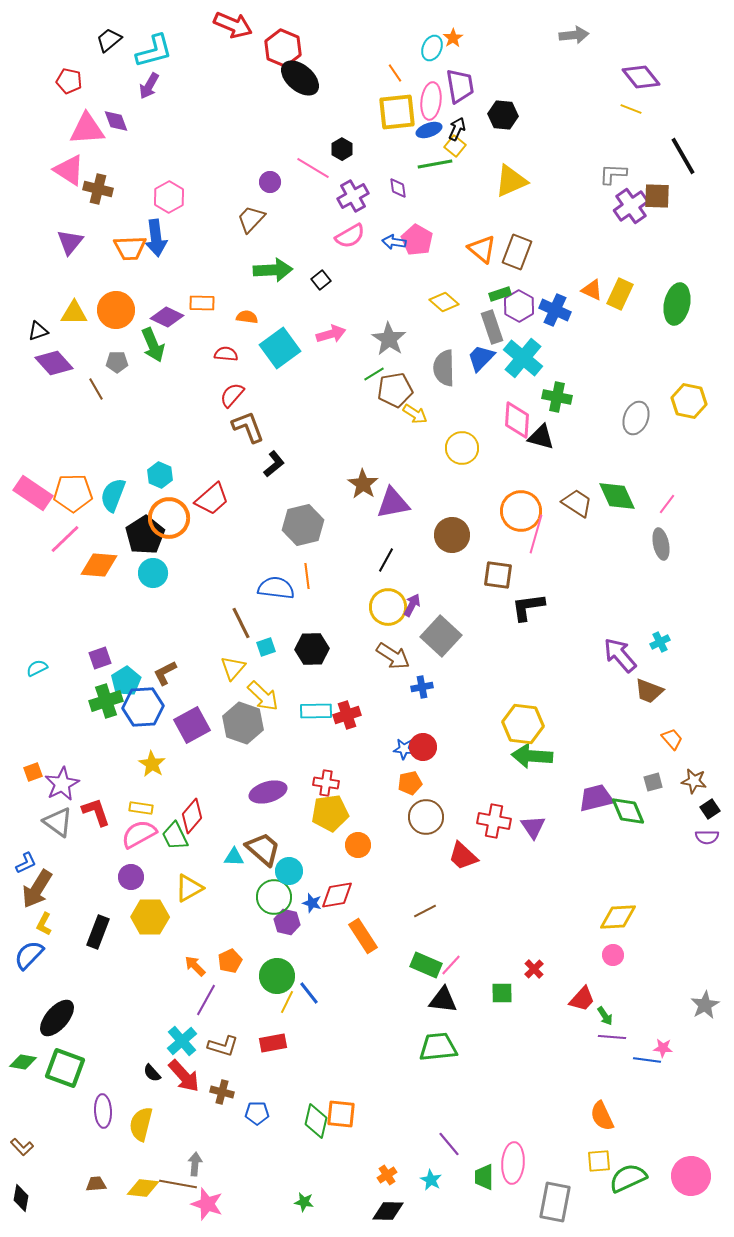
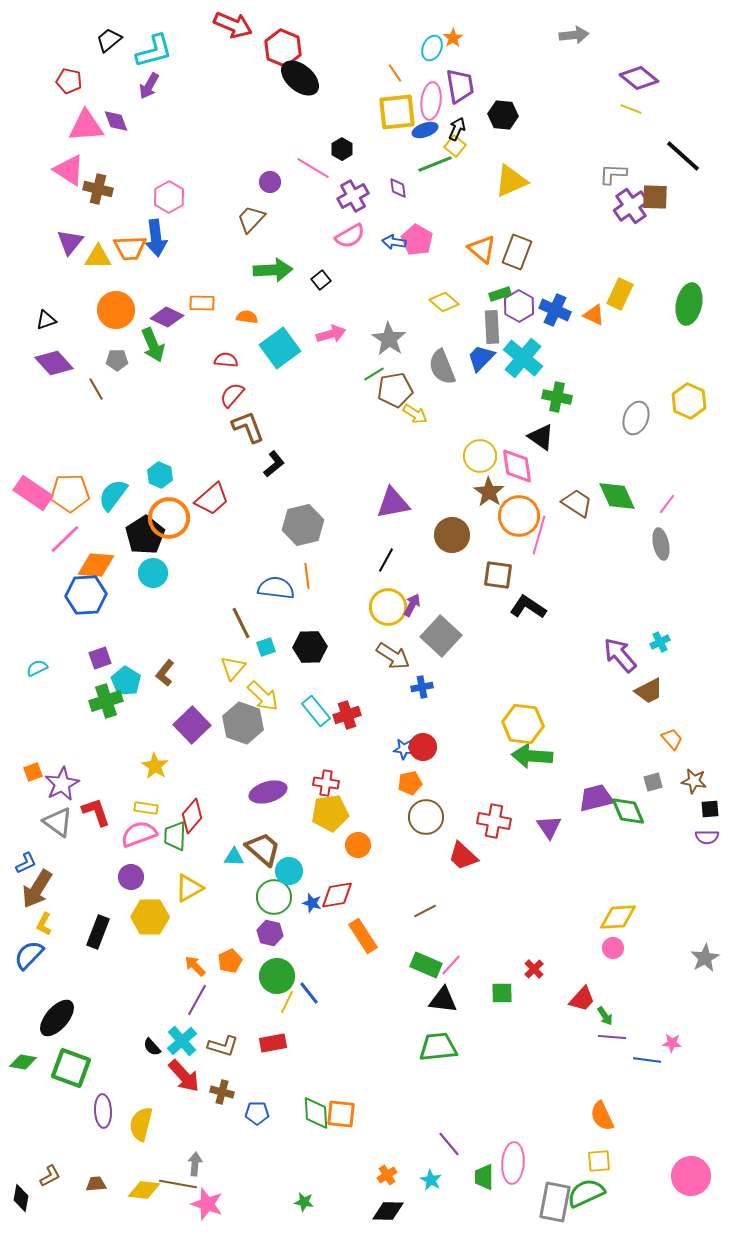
purple diamond at (641, 77): moved 2 px left, 1 px down; rotated 12 degrees counterclockwise
pink triangle at (87, 129): moved 1 px left, 3 px up
blue ellipse at (429, 130): moved 4 px left
black line at (683, 156): rotated 18 degrees counterclockwise
green line at (435, 164): rotated 12 degrees counterclockwise
brown square at (657, 196): moved 2 px left, 1 px down
orange triangle at (592, 290): moved 2 px right, 25 px down
green ellipse at (677, 304): moved 12 px right
yellow triangle at (74, 313): moved 24 px right, 56 px up
gray rectangle at (492, 327): rotated 16 degrees clockwise
black triangle at (38, 331): moved 8 px right, 11 px up
red semicircle at (226, 354): moved 6 px down
gray pentagon at (117, 362): moved 2 px up
gray semicircle at (444, 368): moved 2 px left, 1 px up; rotated 21 degrees counterclockwise
yellow hexagon at (689, 401): rotated 12 degrees clockwise
pink diamond at (517, 420): moved 46 px down; rotated 12 degrees counterclockwise
black triangle at (541, 437): rotated 20 degrees clockwise
yellow circle at (462, 448): moved 18 px right, 8 px down
brown star at (363, 484): moved 126 px right, 8 px down
orange pentagon at (73, 493): moved 3 px left
cyan semicircle at (113, 495): rotated 16 degrees clockwise
orange circle at (521, 511): moved 2 px left, 5 px down
pink line at (536, 534): moved 3 px right, 1 px down
orange diamond at (99, 565): moved 3 px left
black L-shape at (528, 607): rotated 42 degrees clockwise
black hexagon at (312, 649): moved 2 px left, 2 px up
brown L-shape at (165, 673): rotated 24 degrees counterclockwise
cyan pentagon at (126, 681): rotated 8 degrees counterclockwise
brown trapezoid at (649, 691): rotated 48 degrees counterclockwise
blue hexagon at (143, 707): moved 57 px left, 112 px up
cyan rectangle at (316, 711): rotated 52 degrees clockwise
purple square at (192, 725): rotated 15 degrees counterclockwise
yellow star at (152, 764): moved 3 px right, 2 px down
yellow rectangle at (141, 808): moved 5 px right
black square at (710, 809): rotated 30 degrees clockwise
purple triangle at (533, 827): moved 16 px right
pink semicircle at (139, 834): rotated 9 degrees clockwise
green trapezoid at (175, 836): rotated 28 degrees clockwise
purple hexagon at (287, 922): moved 17 px left, 11 px down
pink circle at (613, 955): moved 7 px up
purple line at (206, 1000): moved 9 px left
gray star at (705, 1005): moved 47 px up
pink star at (663, 1048): moved 9 px right, 5 px up
green square at (65, 1068): moved 6 px right
black semicircle at (152, 1073): moved 26 px up
green diamond at (316, 1121): moved 8 px up; rotated 16 degrees counterclockwise
brown L-shape at (22, 1147): moved 28 px right, 29 px down; rotated 75 degrees counterclockwise
green semicircle at (628, 1178): moved 42 px left, 15 px down
yellow diamond at (143, 1188): moved 1 px right, 2 px down
